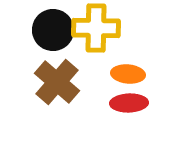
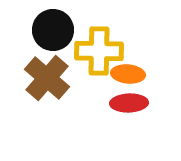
yellow cross: moved 3 px right, 23 px down
brown cross: moved 10 px left, 4 px up
